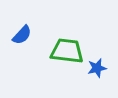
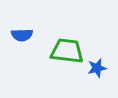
blue semicircle: rotated 45 degrees clockwise
